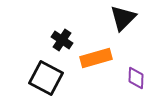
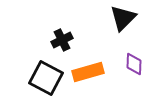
black cross: rotated 30 degrees clockwise
orange rectangle: moved 8 px left, 14 px down
purple diamond: moved 2 px left, 14 px up
